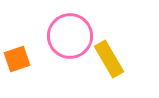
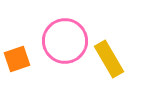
pink circle: moved 5 px left, 5 px down
